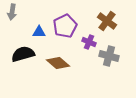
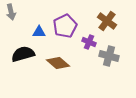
gray arrow: moved 1 px left; rotated 21 degrees counterclockwise
